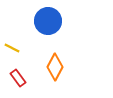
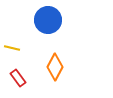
blue circle: moved 1 px up
yellow line: rotated 14 degrees counterclockwise
